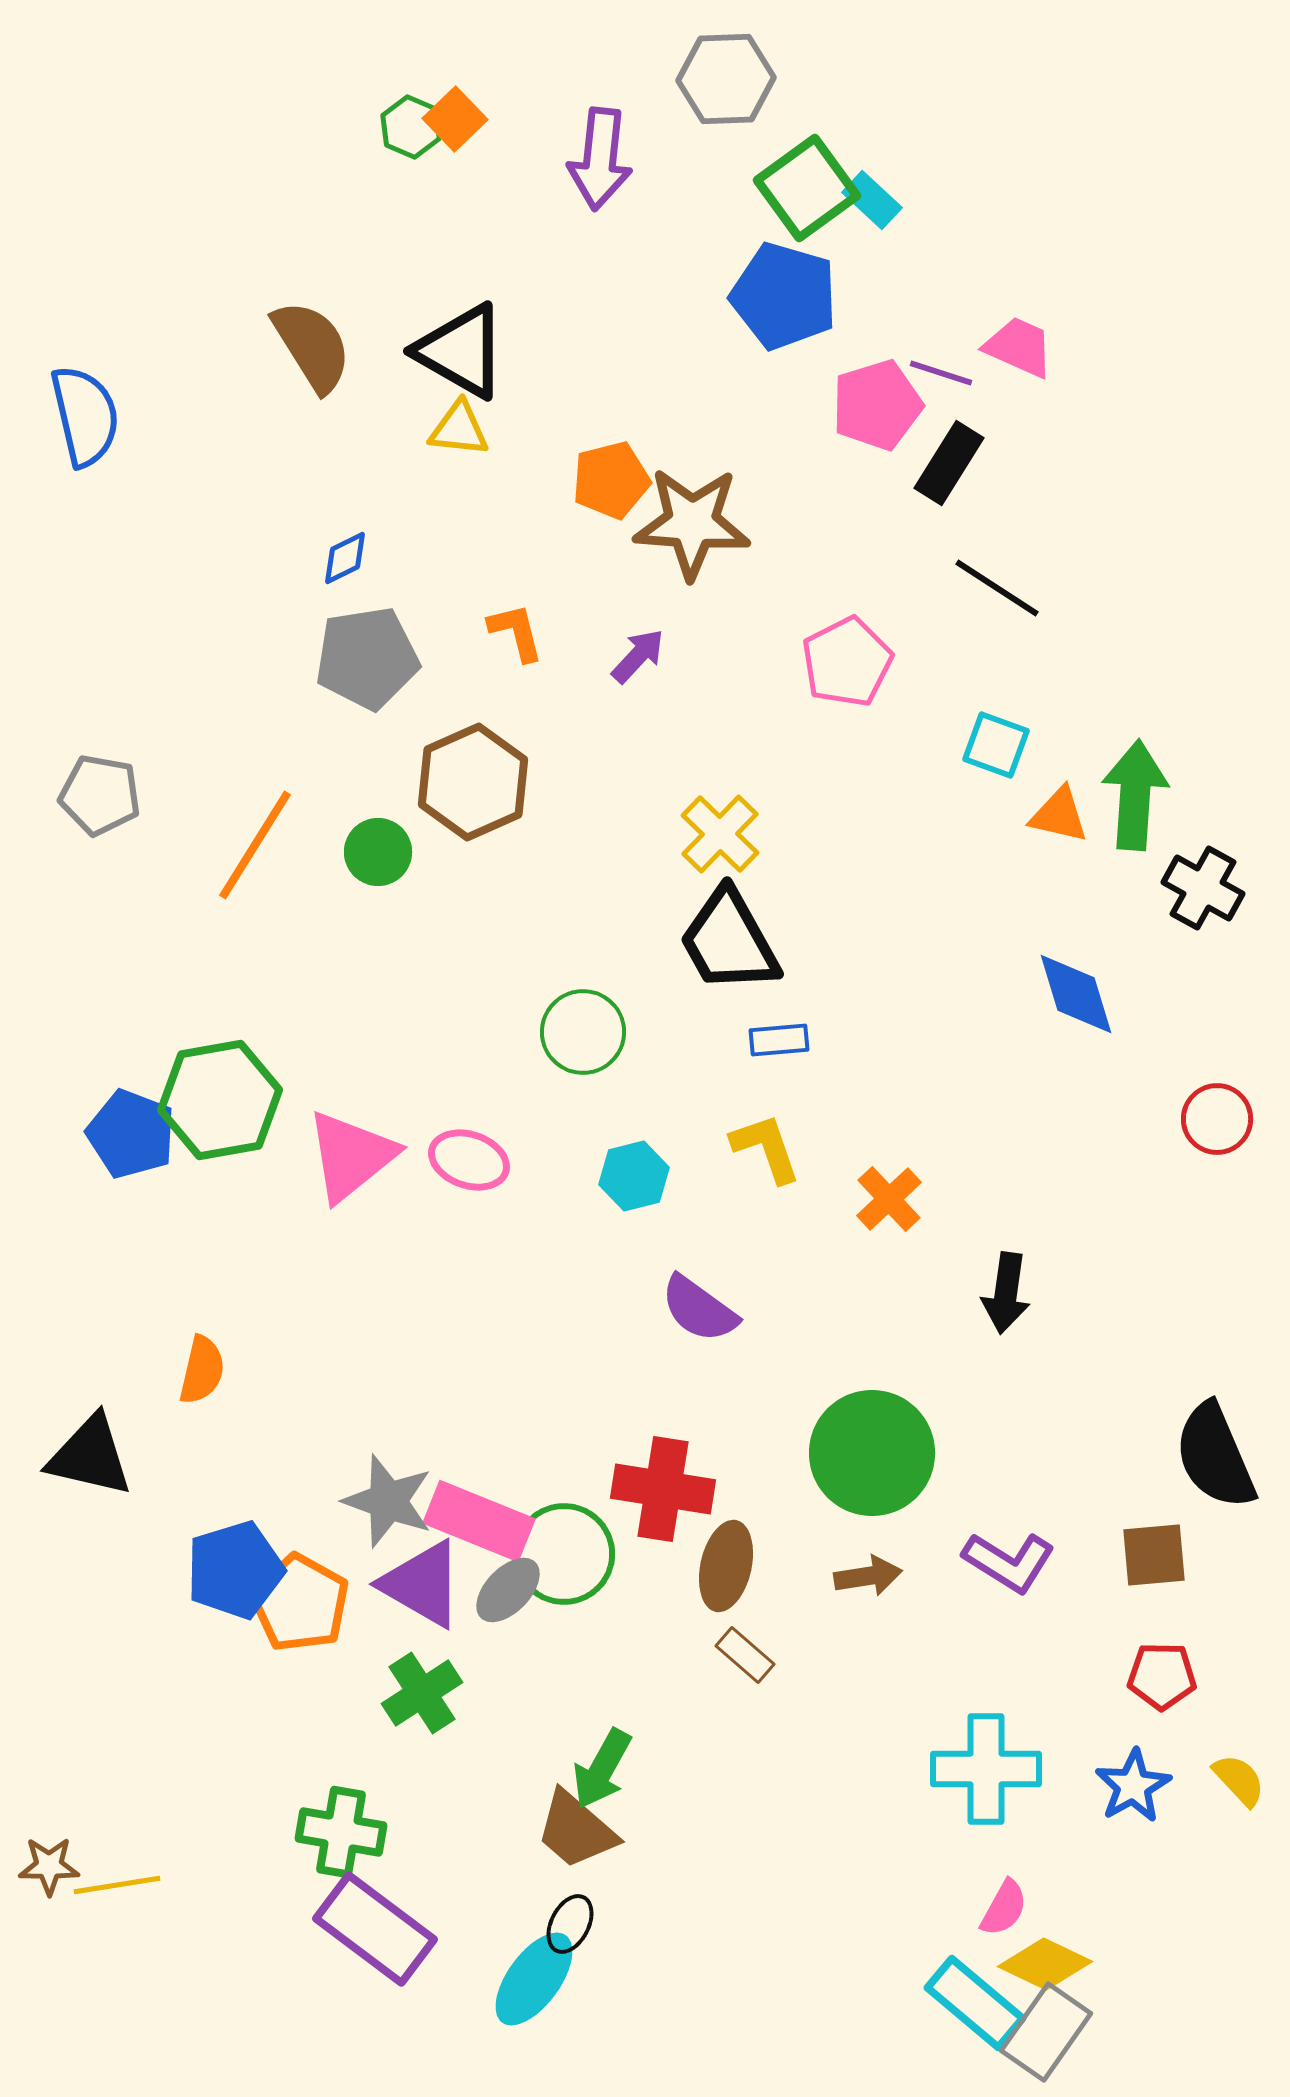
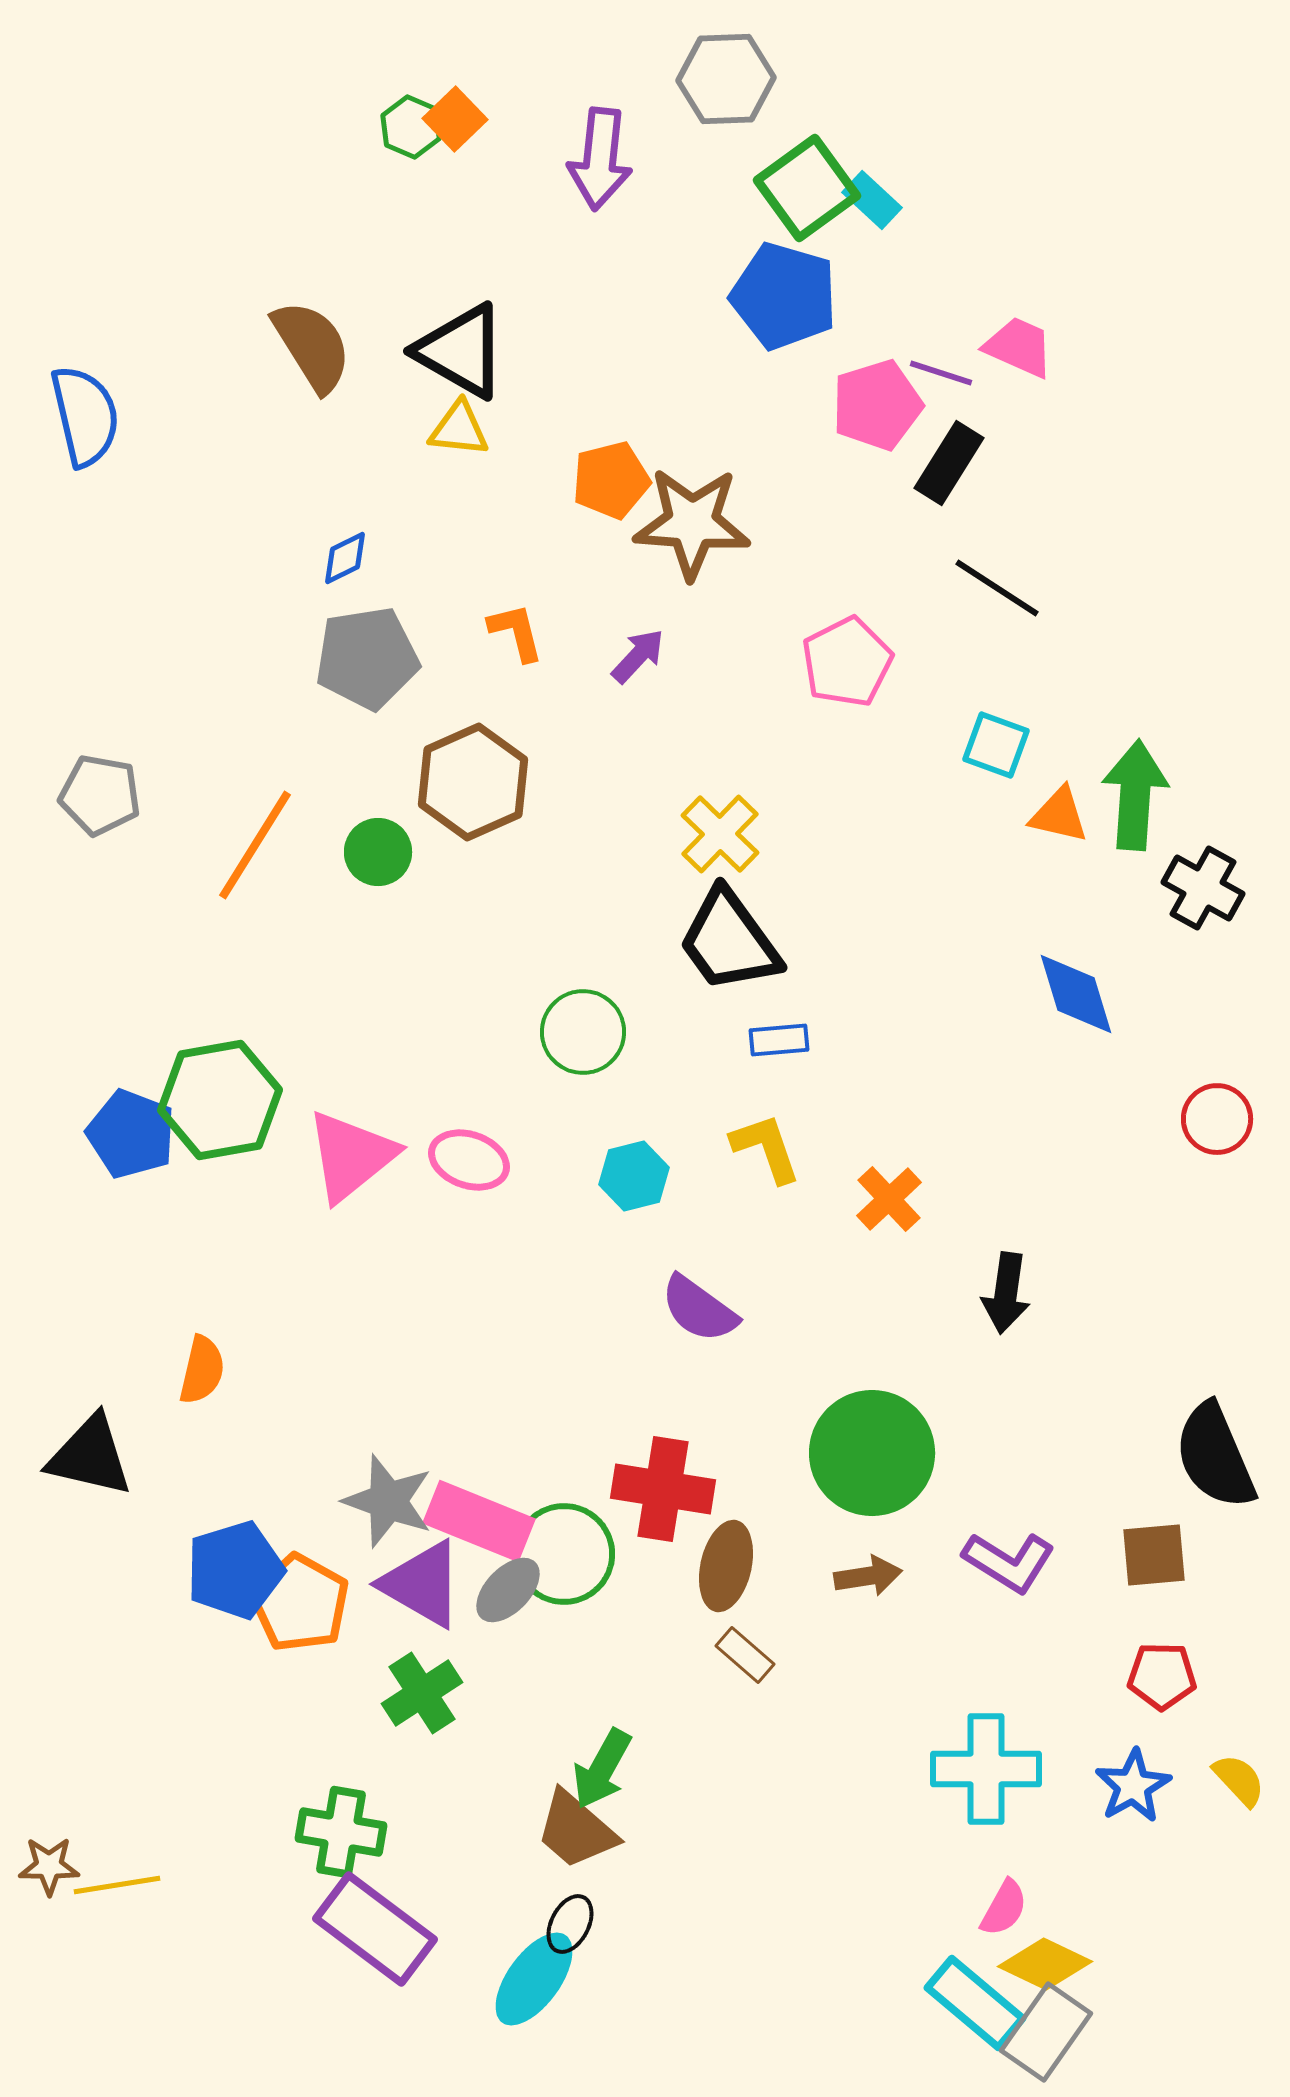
black trapezoid at (729, 941): rotated 7 degrees counterclockwise
